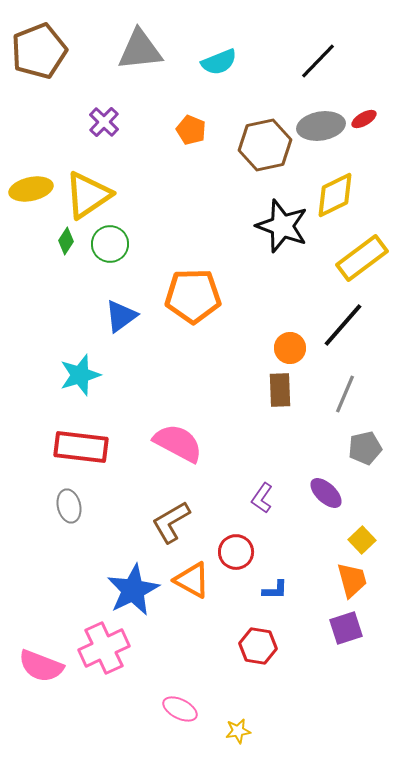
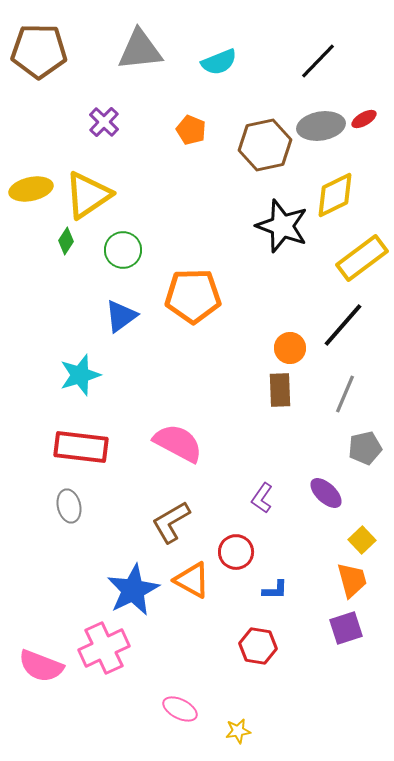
brown pentagon at (39, 51): rotated 22 degrees clockwise
green circle at (110, 244): moved 13 px right, 6 px down
